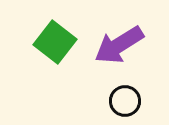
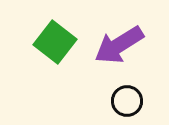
black circle: moved 2 px right
